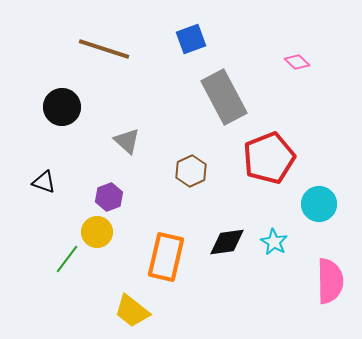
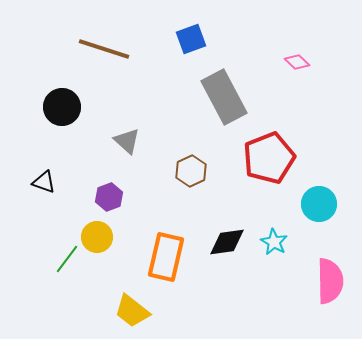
yellow circle: moved 5 px down
